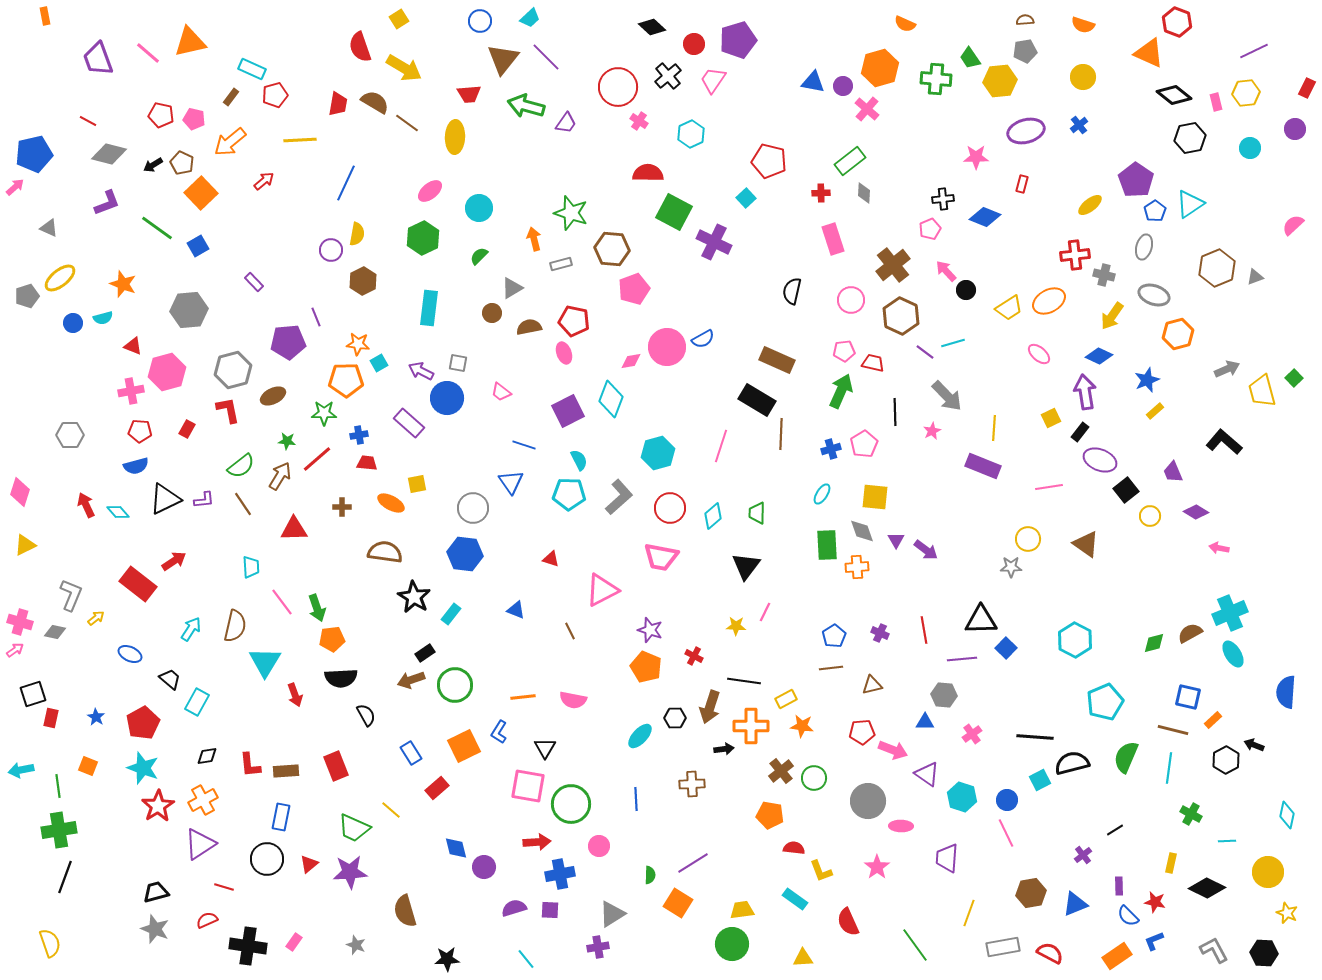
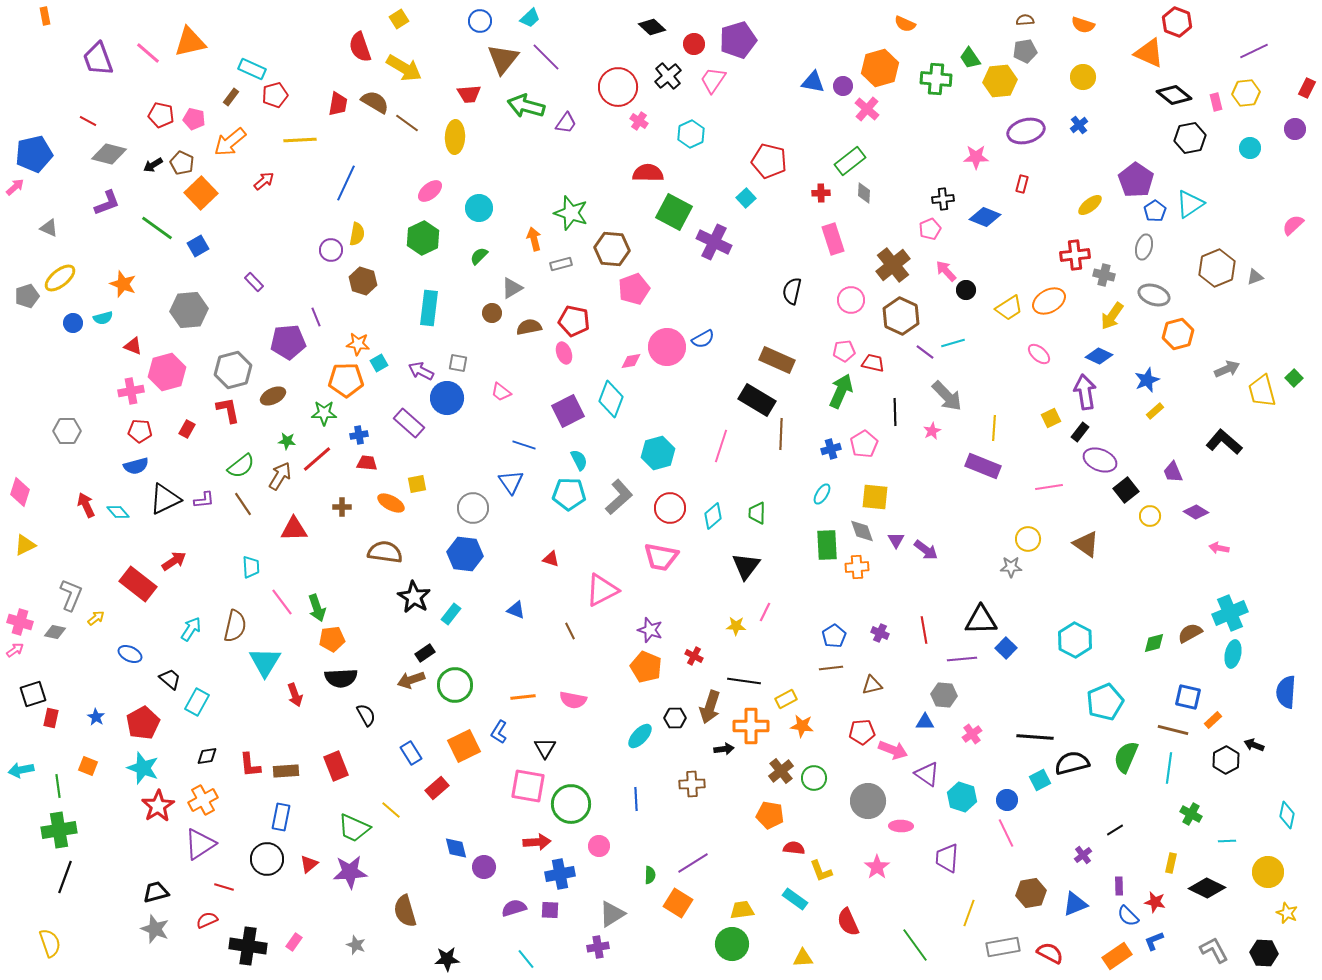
brown hexagon at (363, 281): rotated 16 degrees counterclockwise
gray hexagon at (70, 435): moved 3 px left, 4 px up
cyan ellipse at (1233, 654): rotated 44 degrees clockwise
